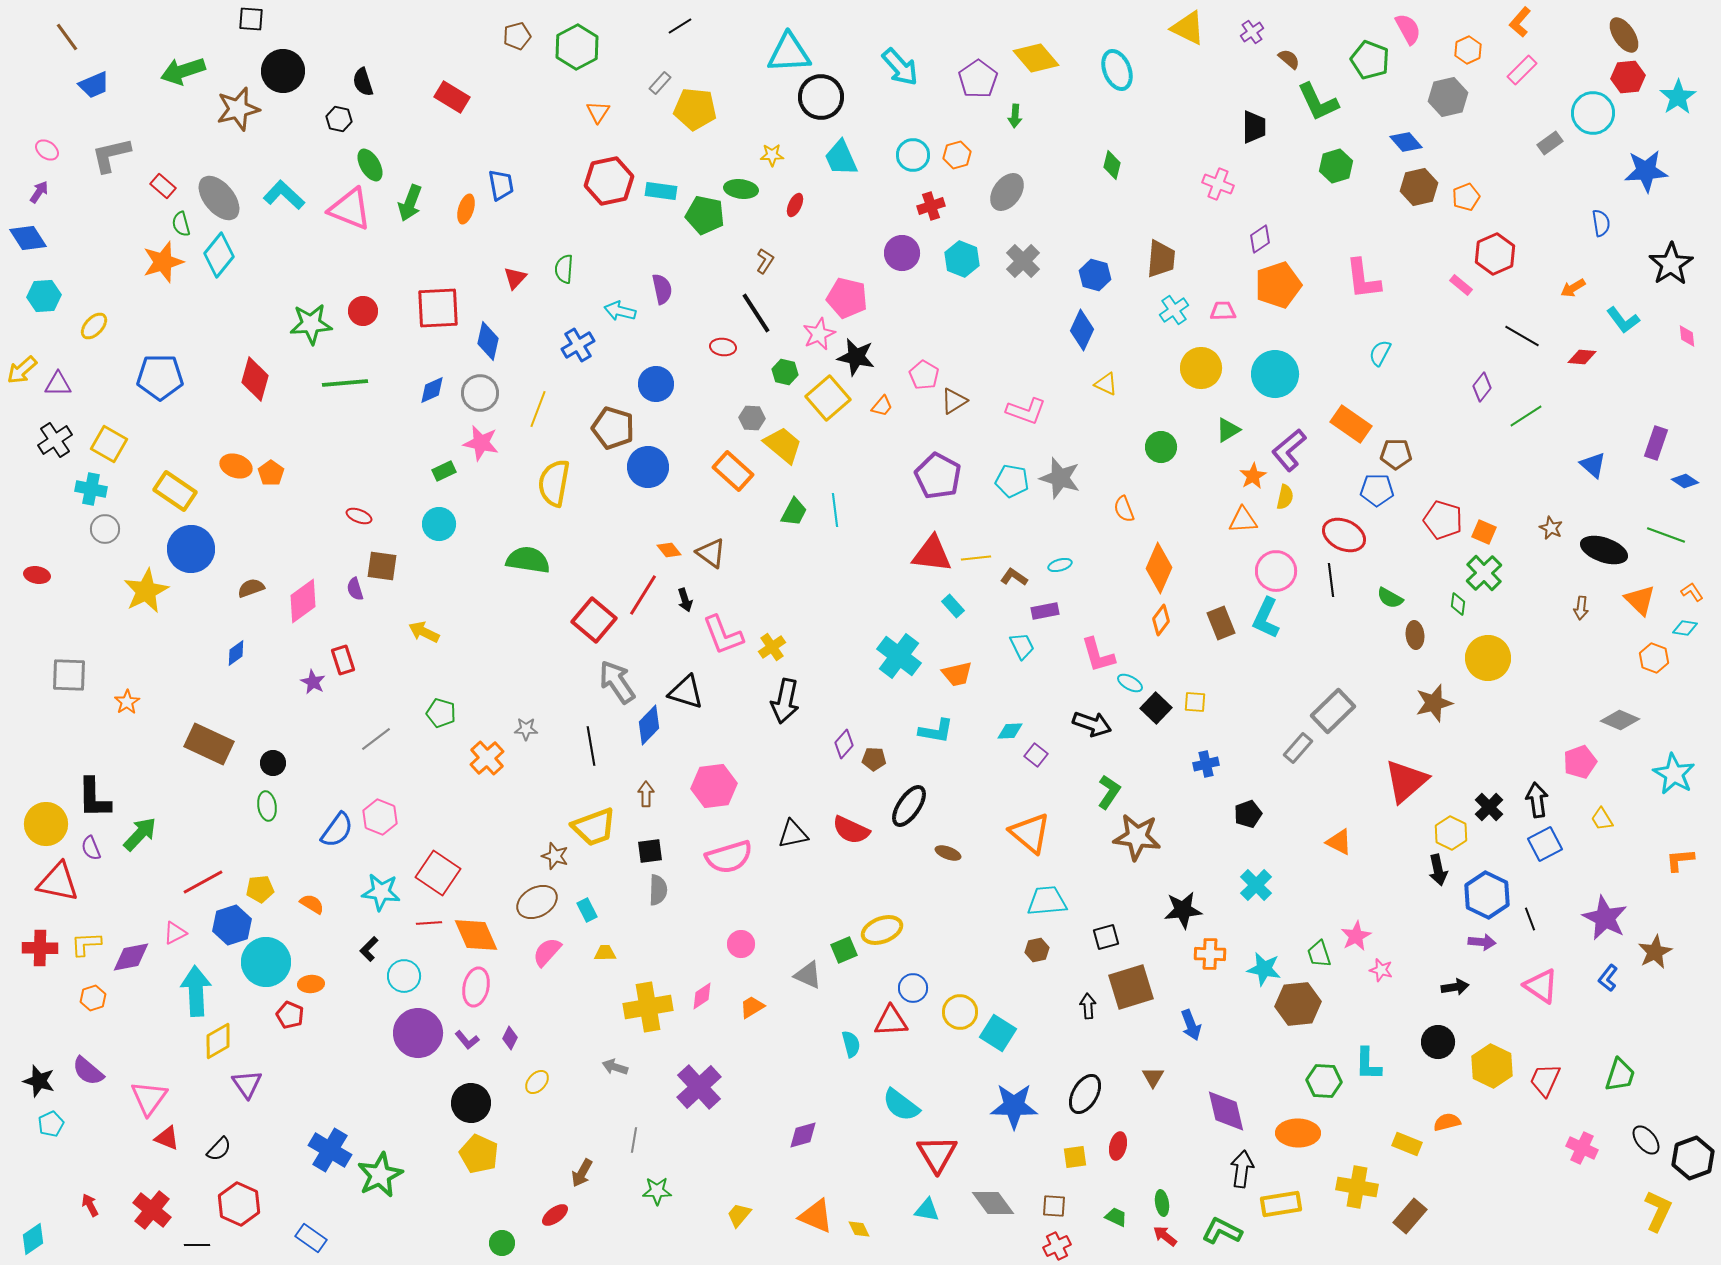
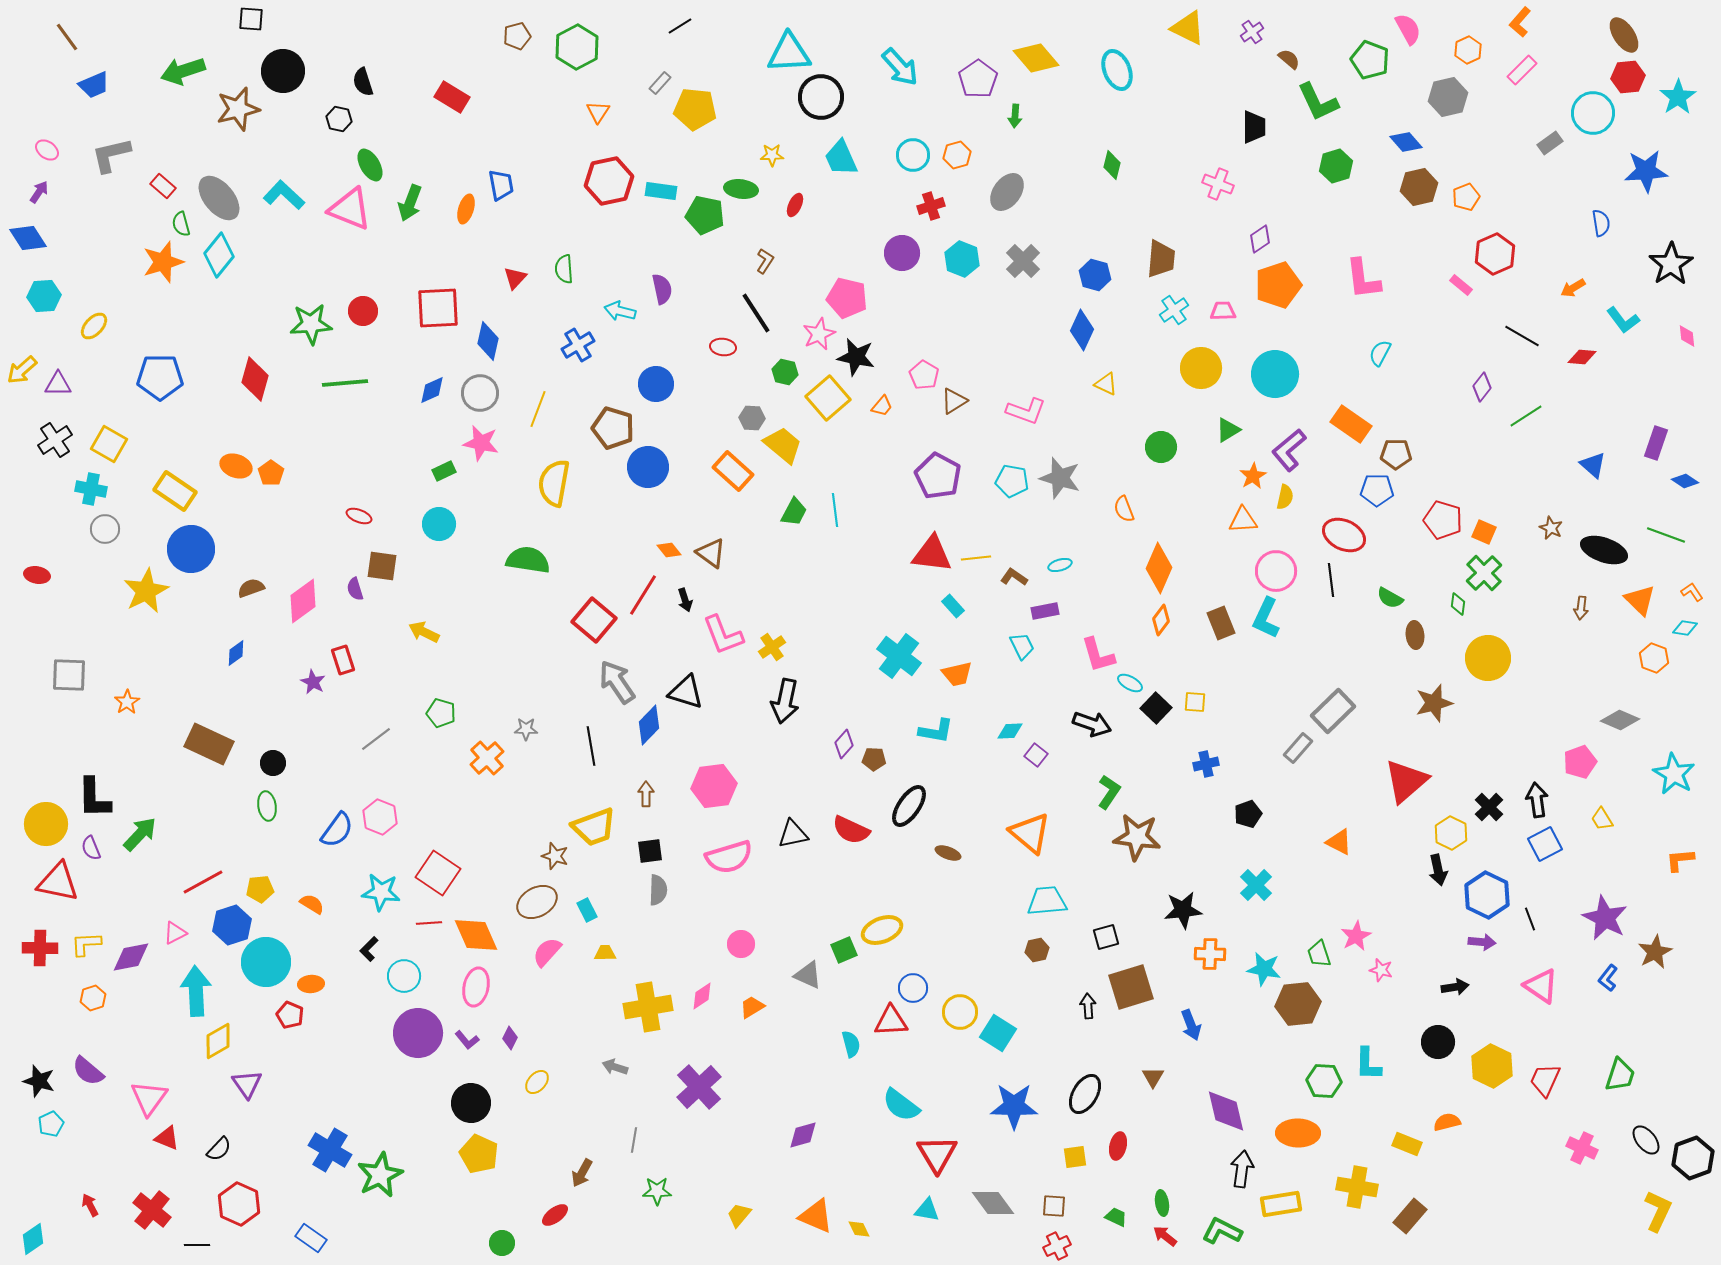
green semicircle at (564, 269): rotated 8 degrees counterclockwise
